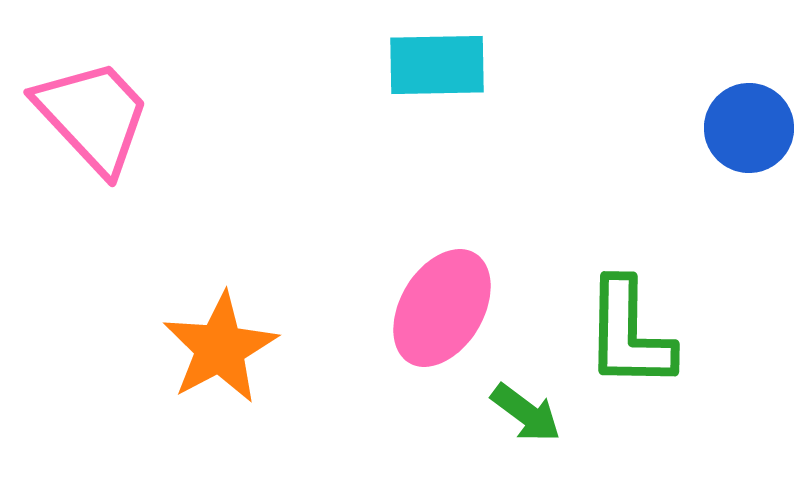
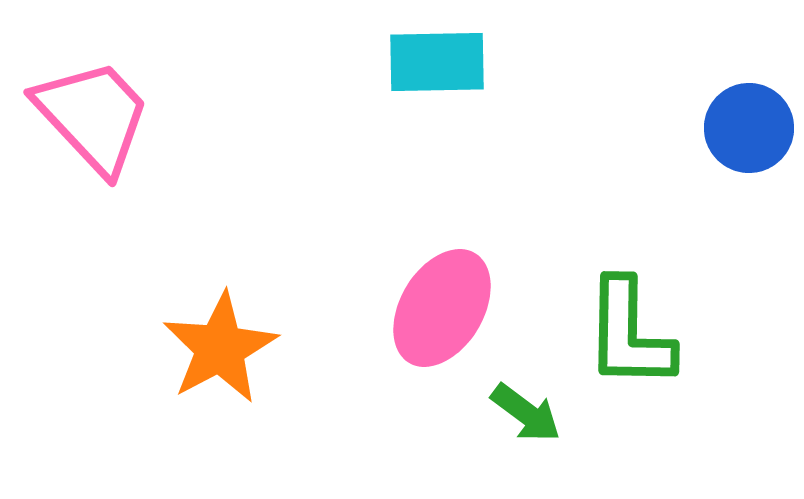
cyan rectangle: moved 3 px up
